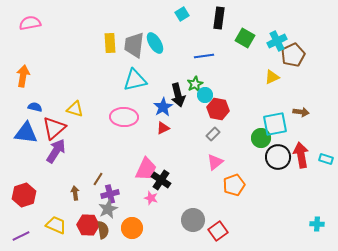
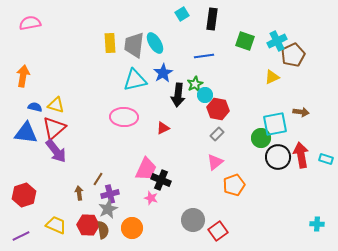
black rectangle at (219, 18): moved 7 px left, 1 px down
green square at (245, 38): moved 3 px down; rotated 12 degrees counterclockwise
black arrow at (178, 95): rotated 20 degrees clockwise
blue star at (163, 107): moved 34 px up
yellow triangle at (75, 109): moved 19 px left, 4 px up
gray rectangle at (213, 134): moved 4 px right
purple arrow at (56, 151): rotated 110 degrees clockwise
black cross at (161, 180): rotated 12 degrees counterclockwise
brown arrow at (75, 193): moved 4 px right
